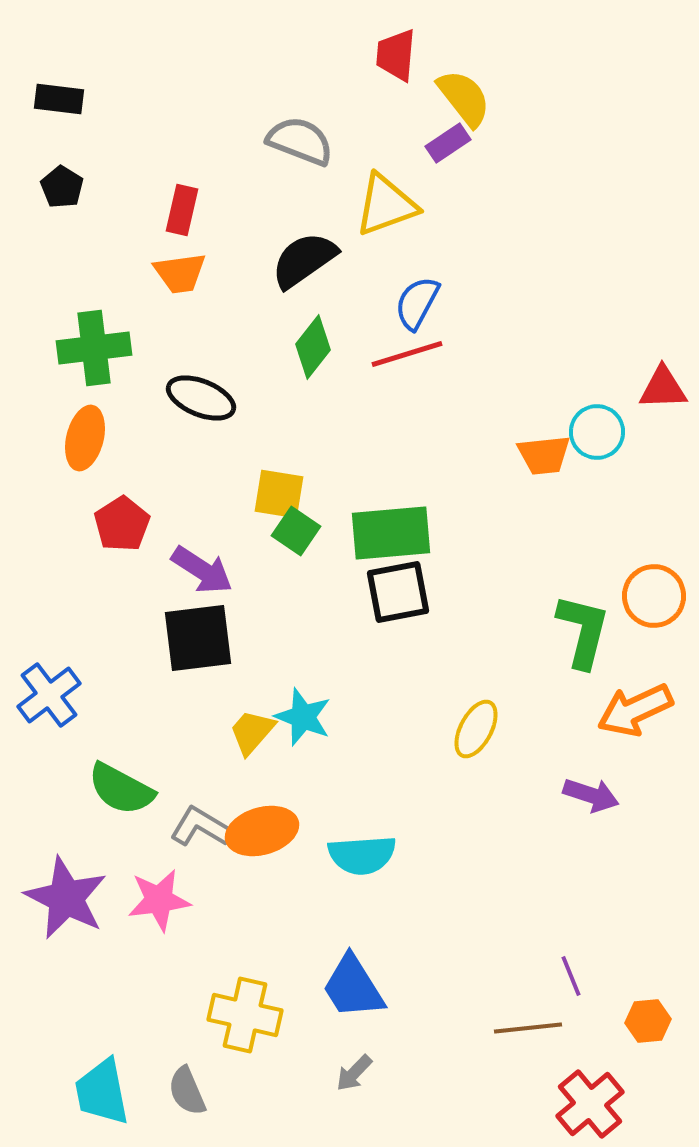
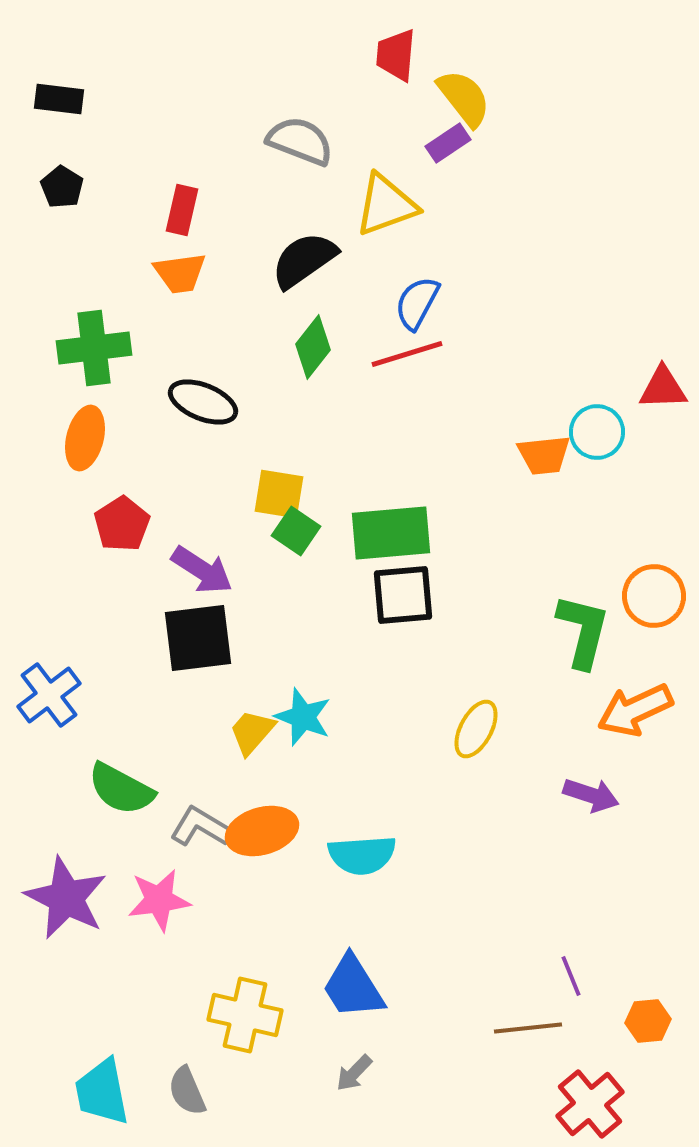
black ellipse at (201, 398): moved 2 px right, 4 px down
black square at (398, 592): moved 5 px right, 3 px down; rotated 6 degrees clockwise
